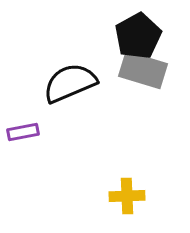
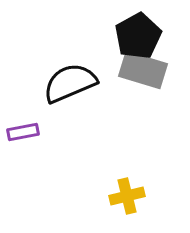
yellow cross: rotated 12 degrees counterclockwise
